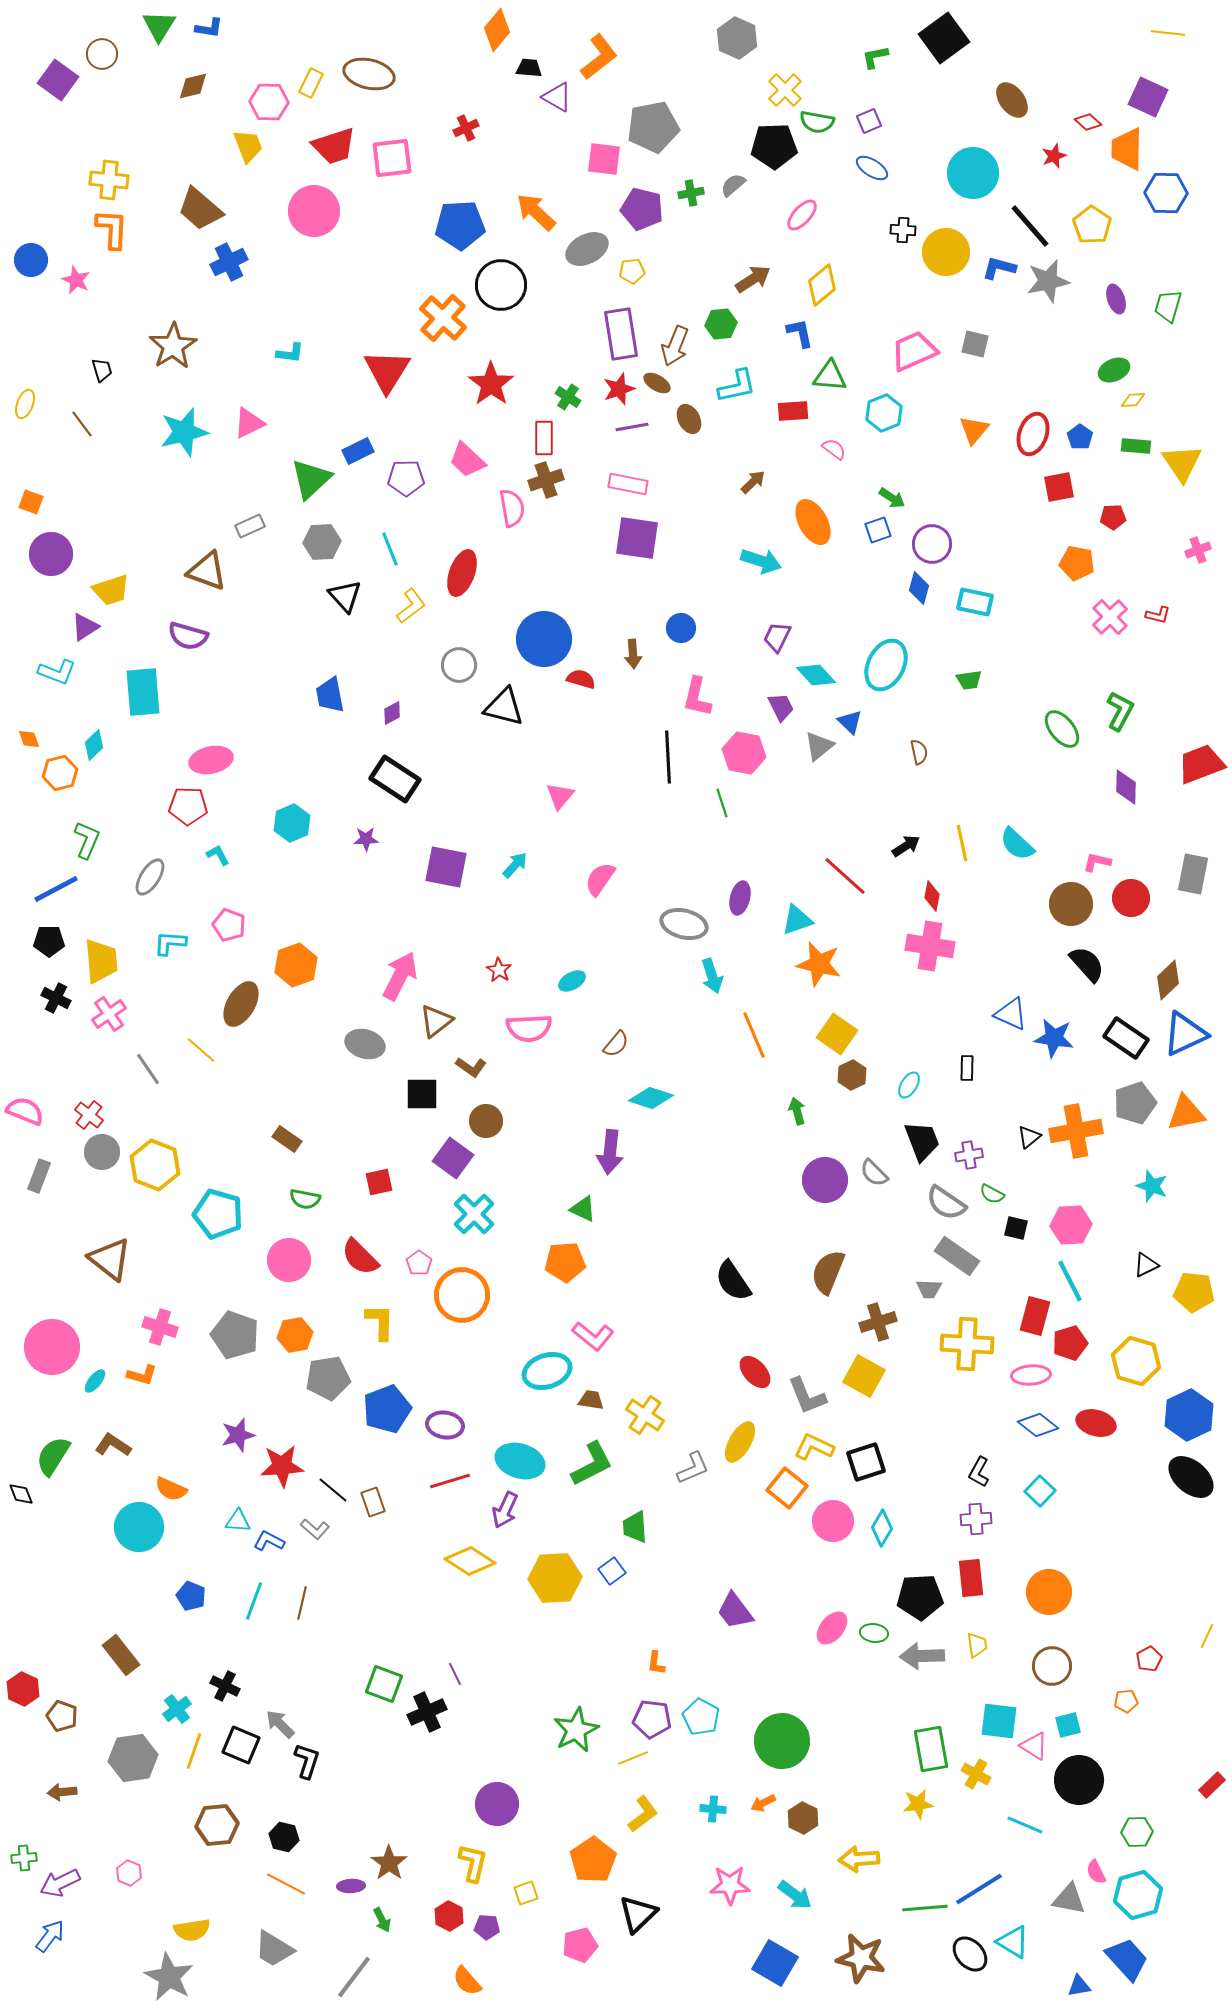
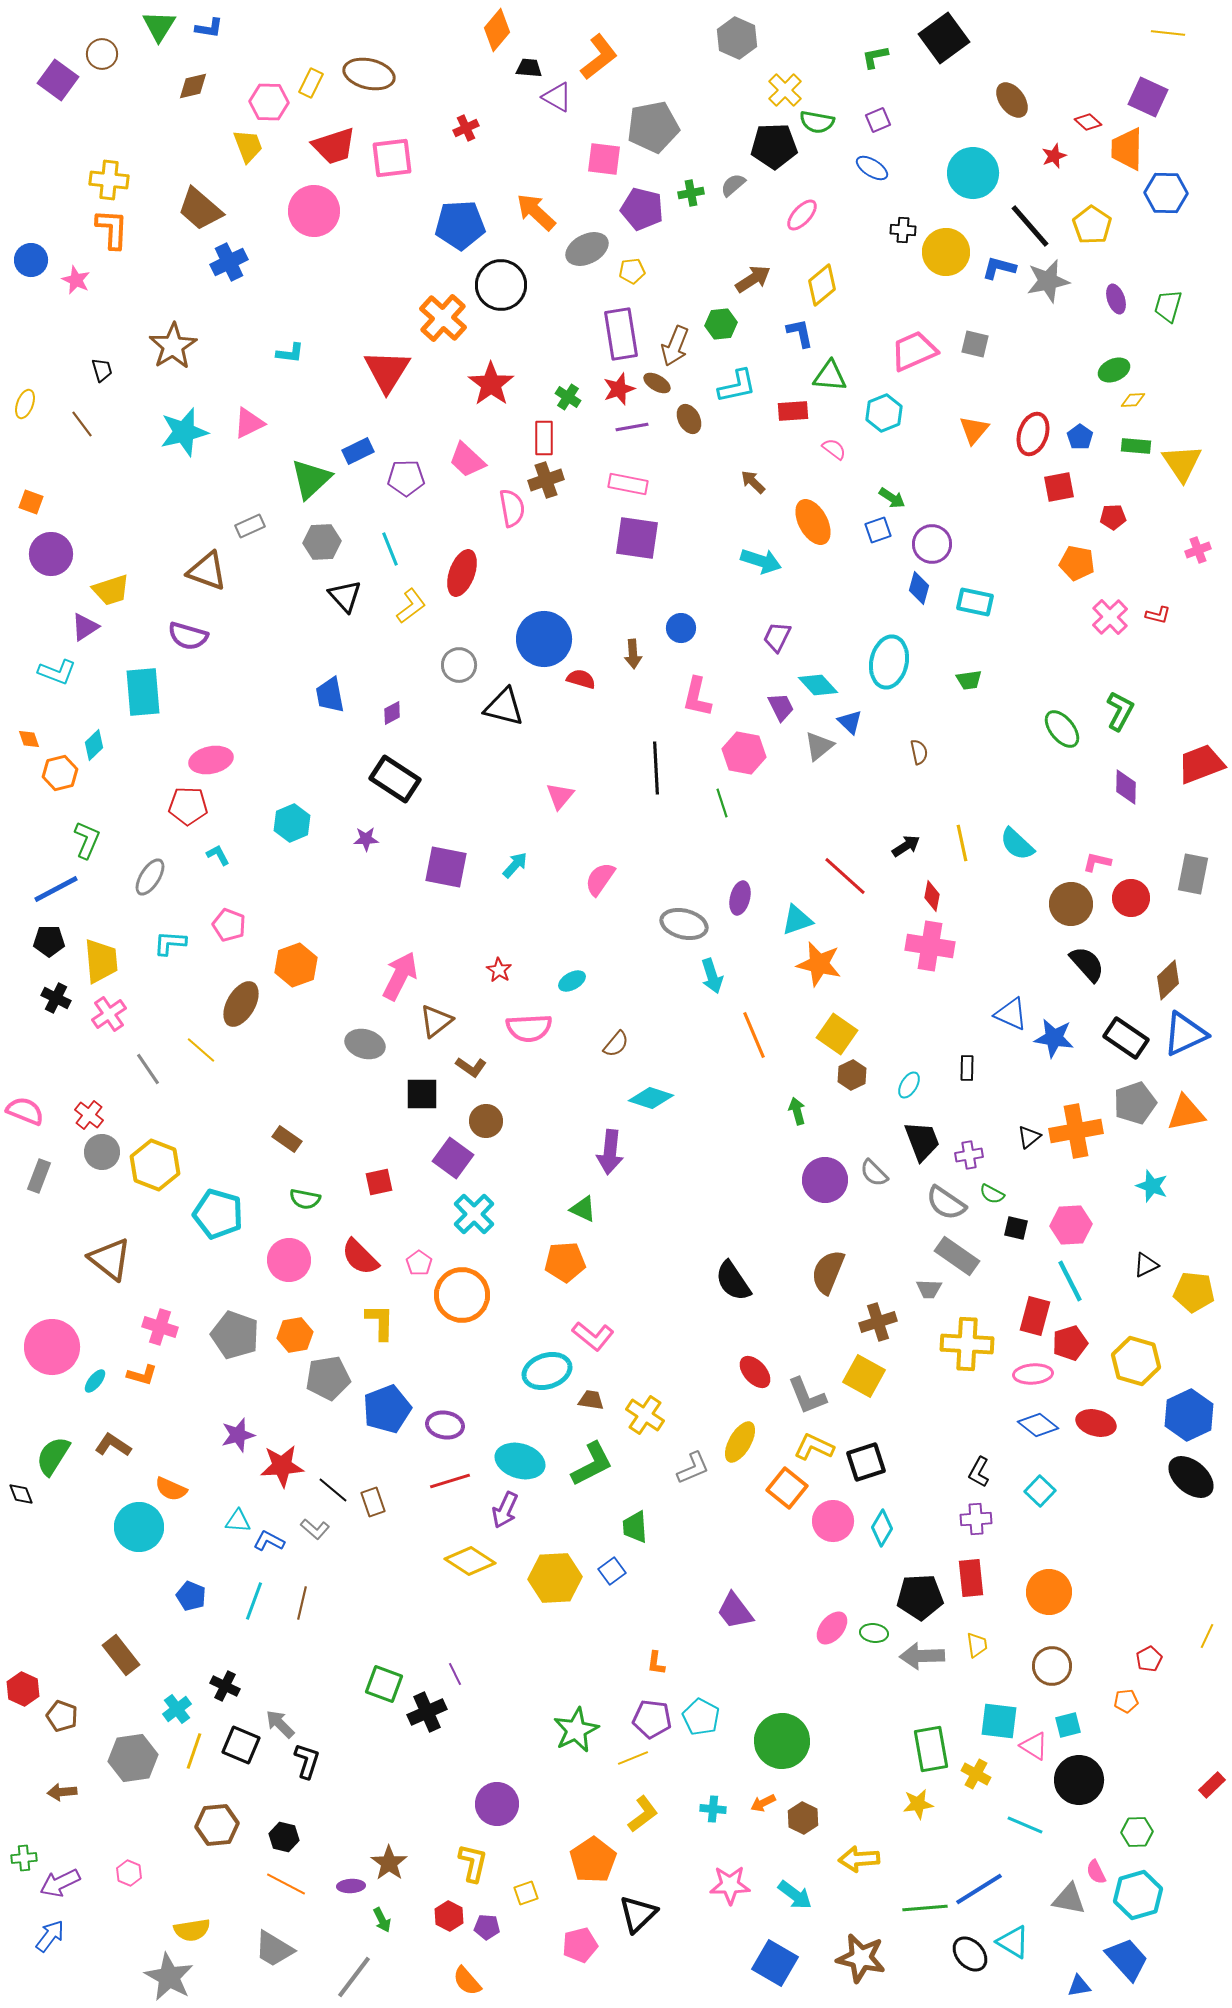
purple square at (869, 121): moved 9 px right, 1 px up
brown arrow at (753, 482): rotated 92 degrees counterclockwise
cyan ellipse at (886, 665): moved 3 px right, 3 px up; rotated 15 degrees counterclockwise
cyan diamond at (816, 675): moved 2 px right, 10 px down
black line at (668, 757): moved 12 px left, 11 px down
pink ellipse at (1031, 1375): moved 2 px right, 1 px up
